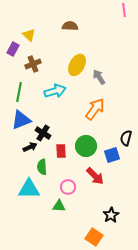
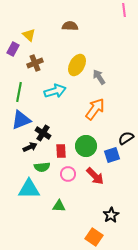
brown cross: moved 2 px right, 1 px up
black semicircle: rotated 42 degrees clockwise
green semicircle: rotated 91 degrees counterclockwise
pink circle: moved 13 px up
